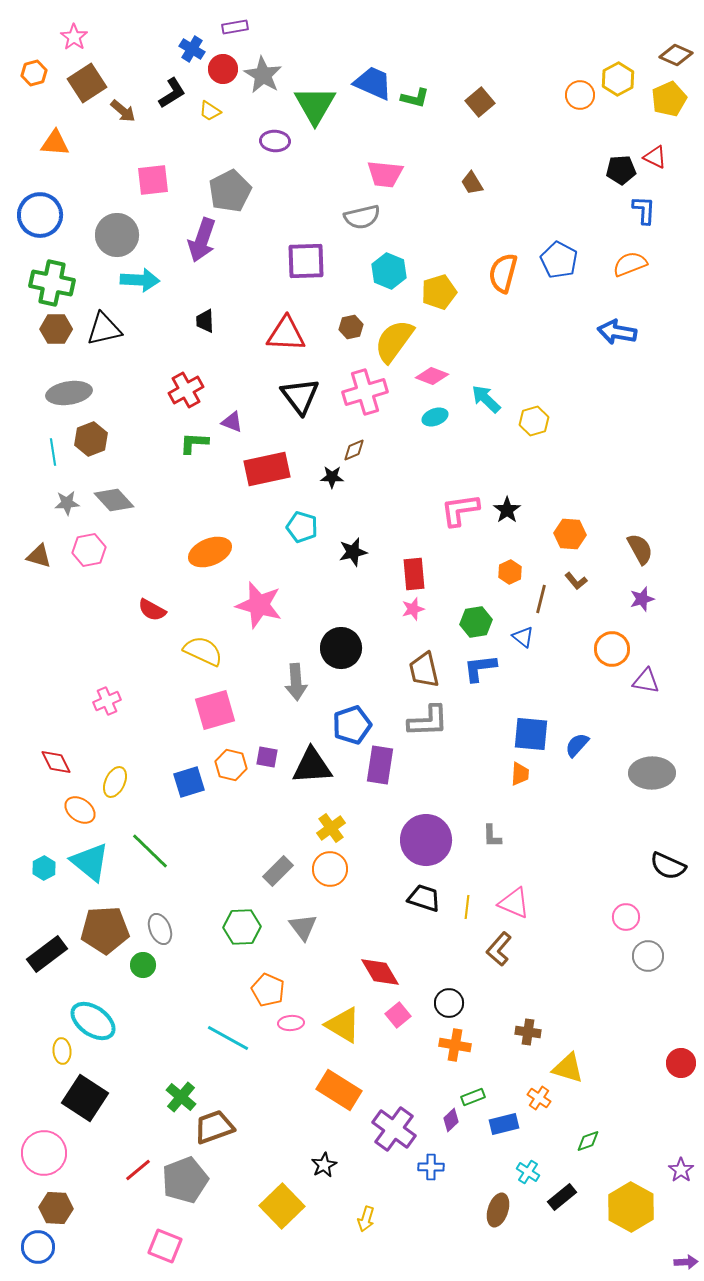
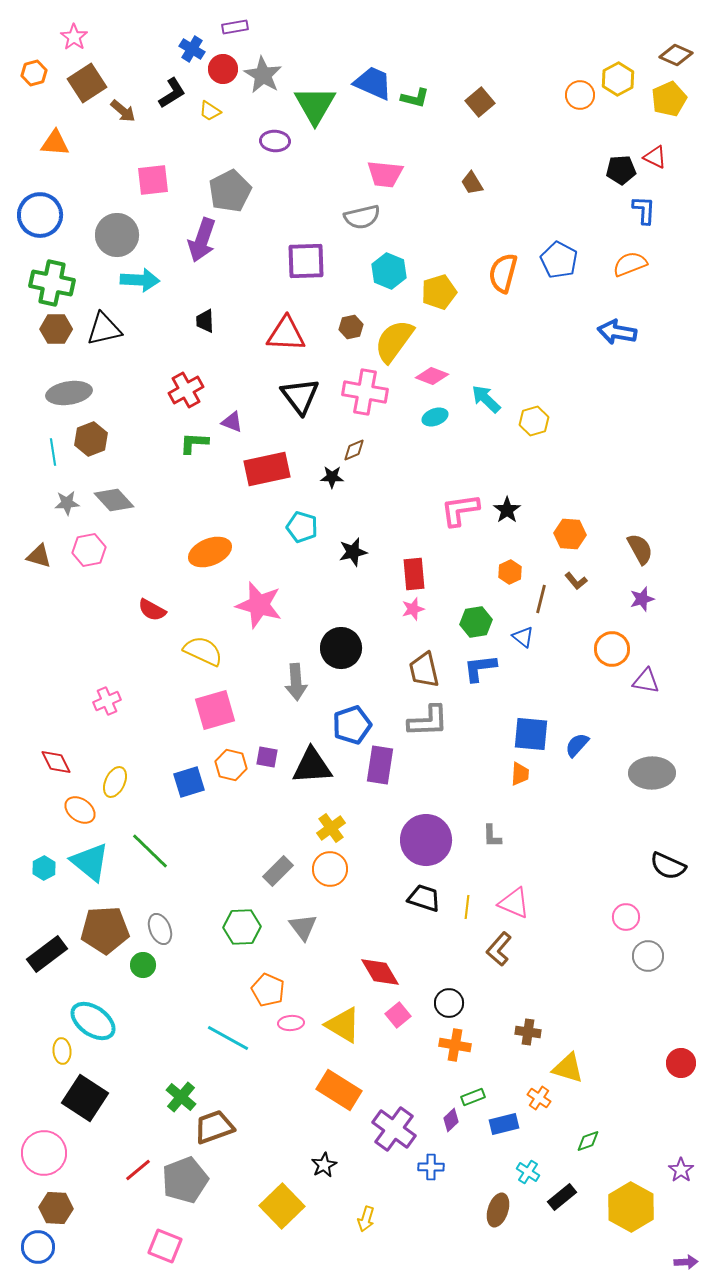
pink cross at (365, 392): rotated 27 degrees clockwise
